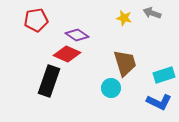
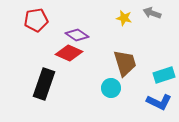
red diamond: moved 2 px right, 1 px up
black rectangle: moved 5 px left, 3 px down
